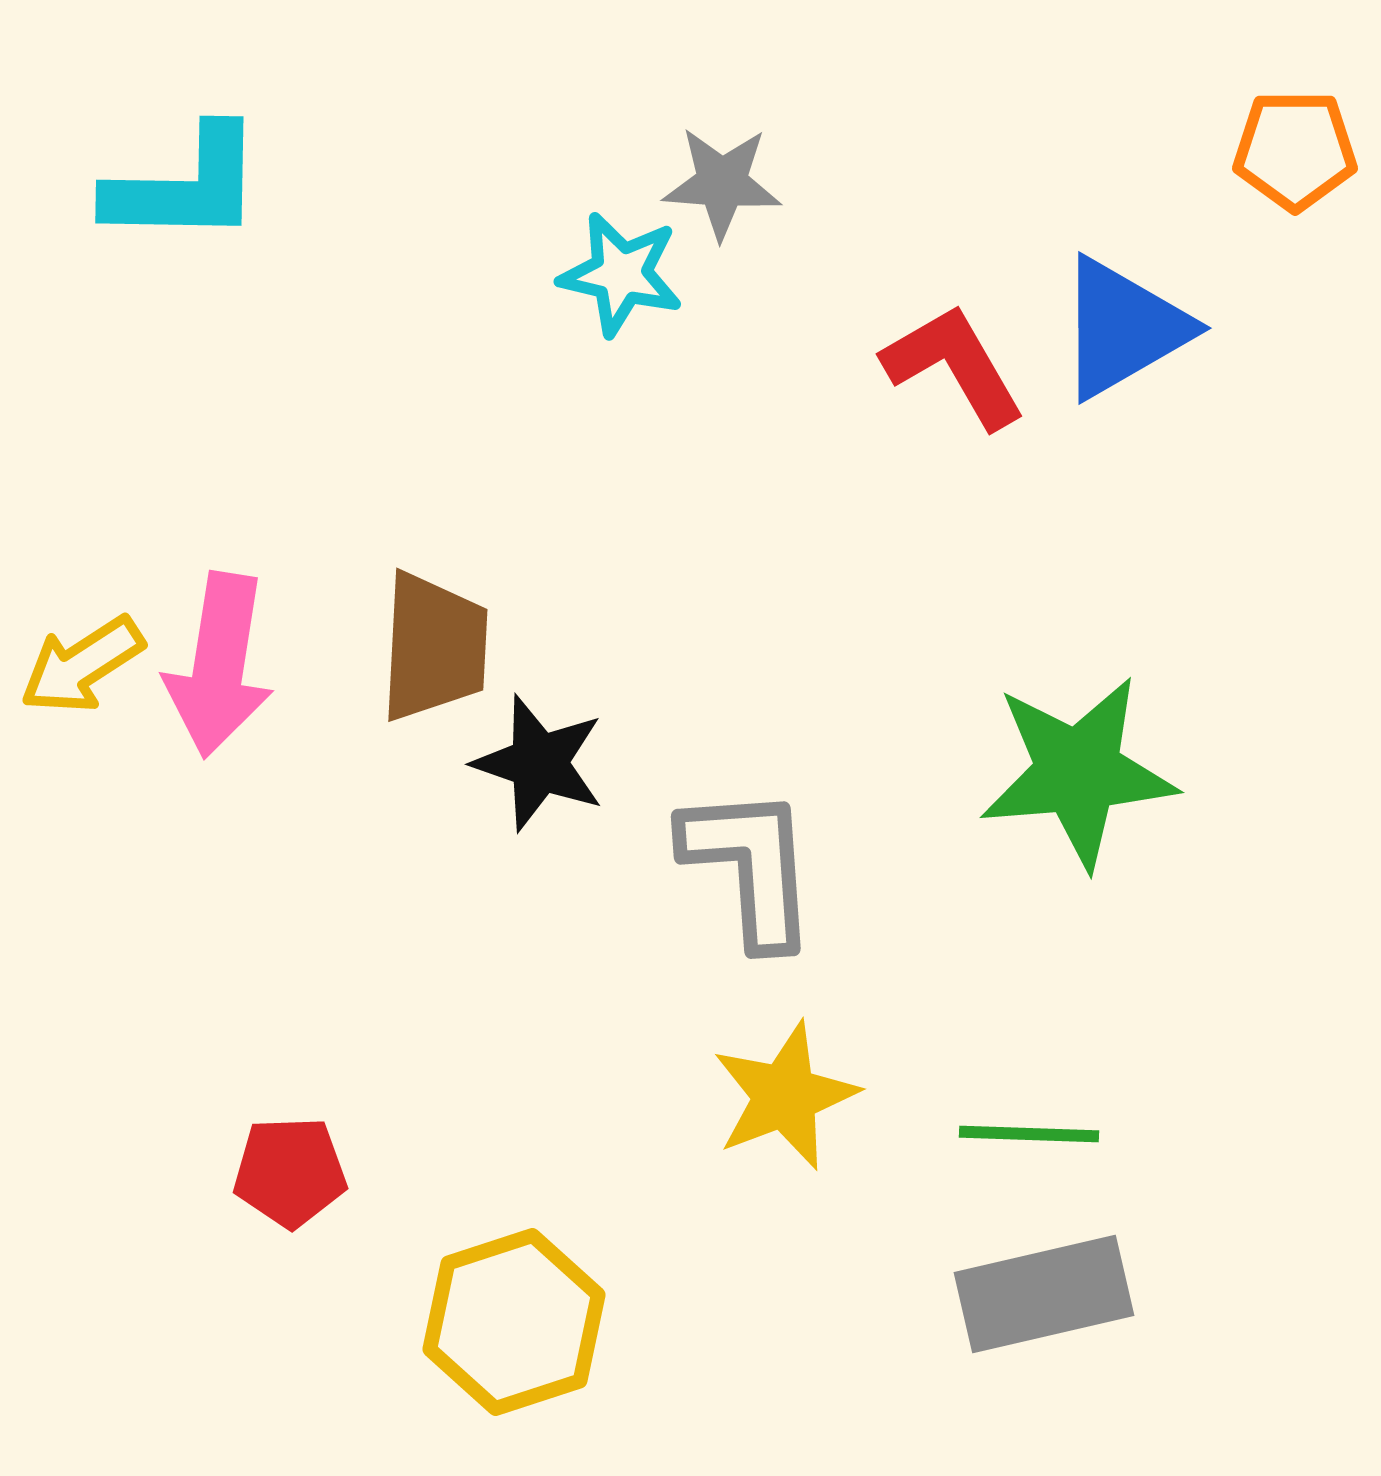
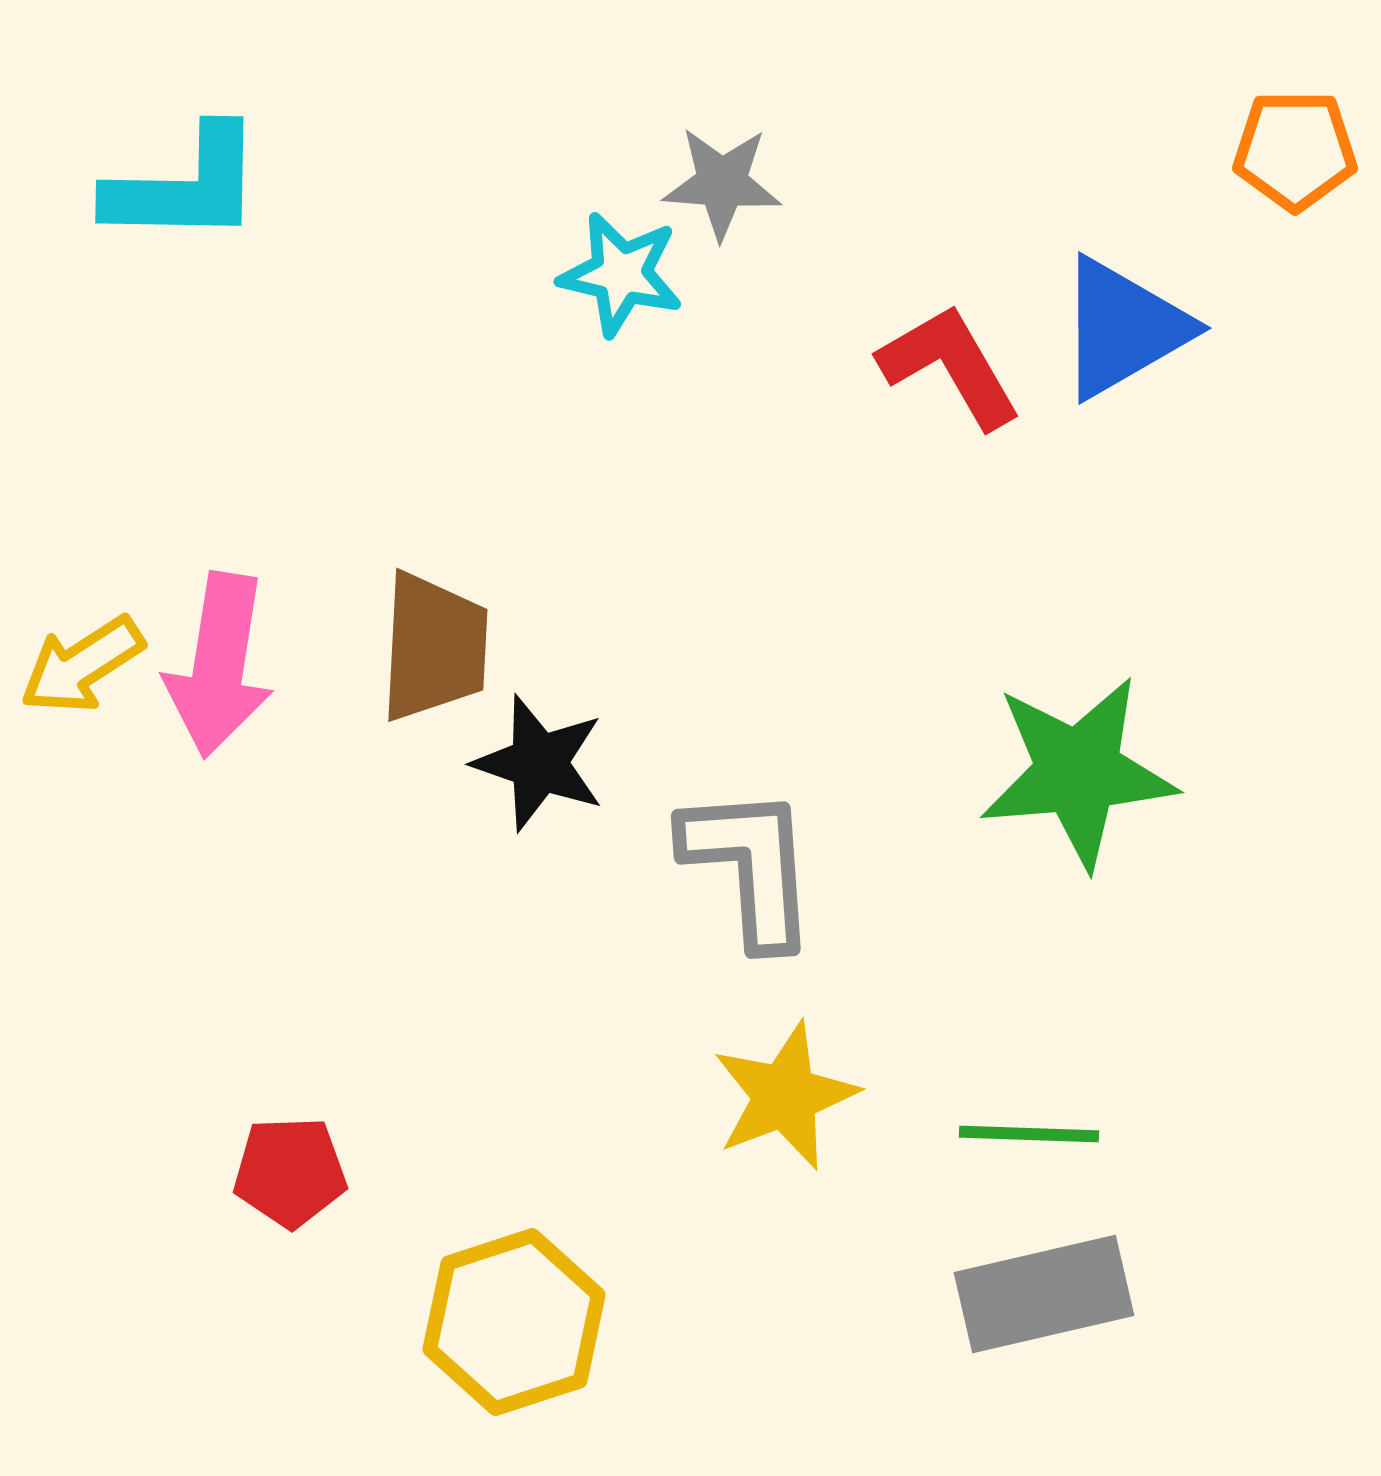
red L-shape: moved 4 px left
